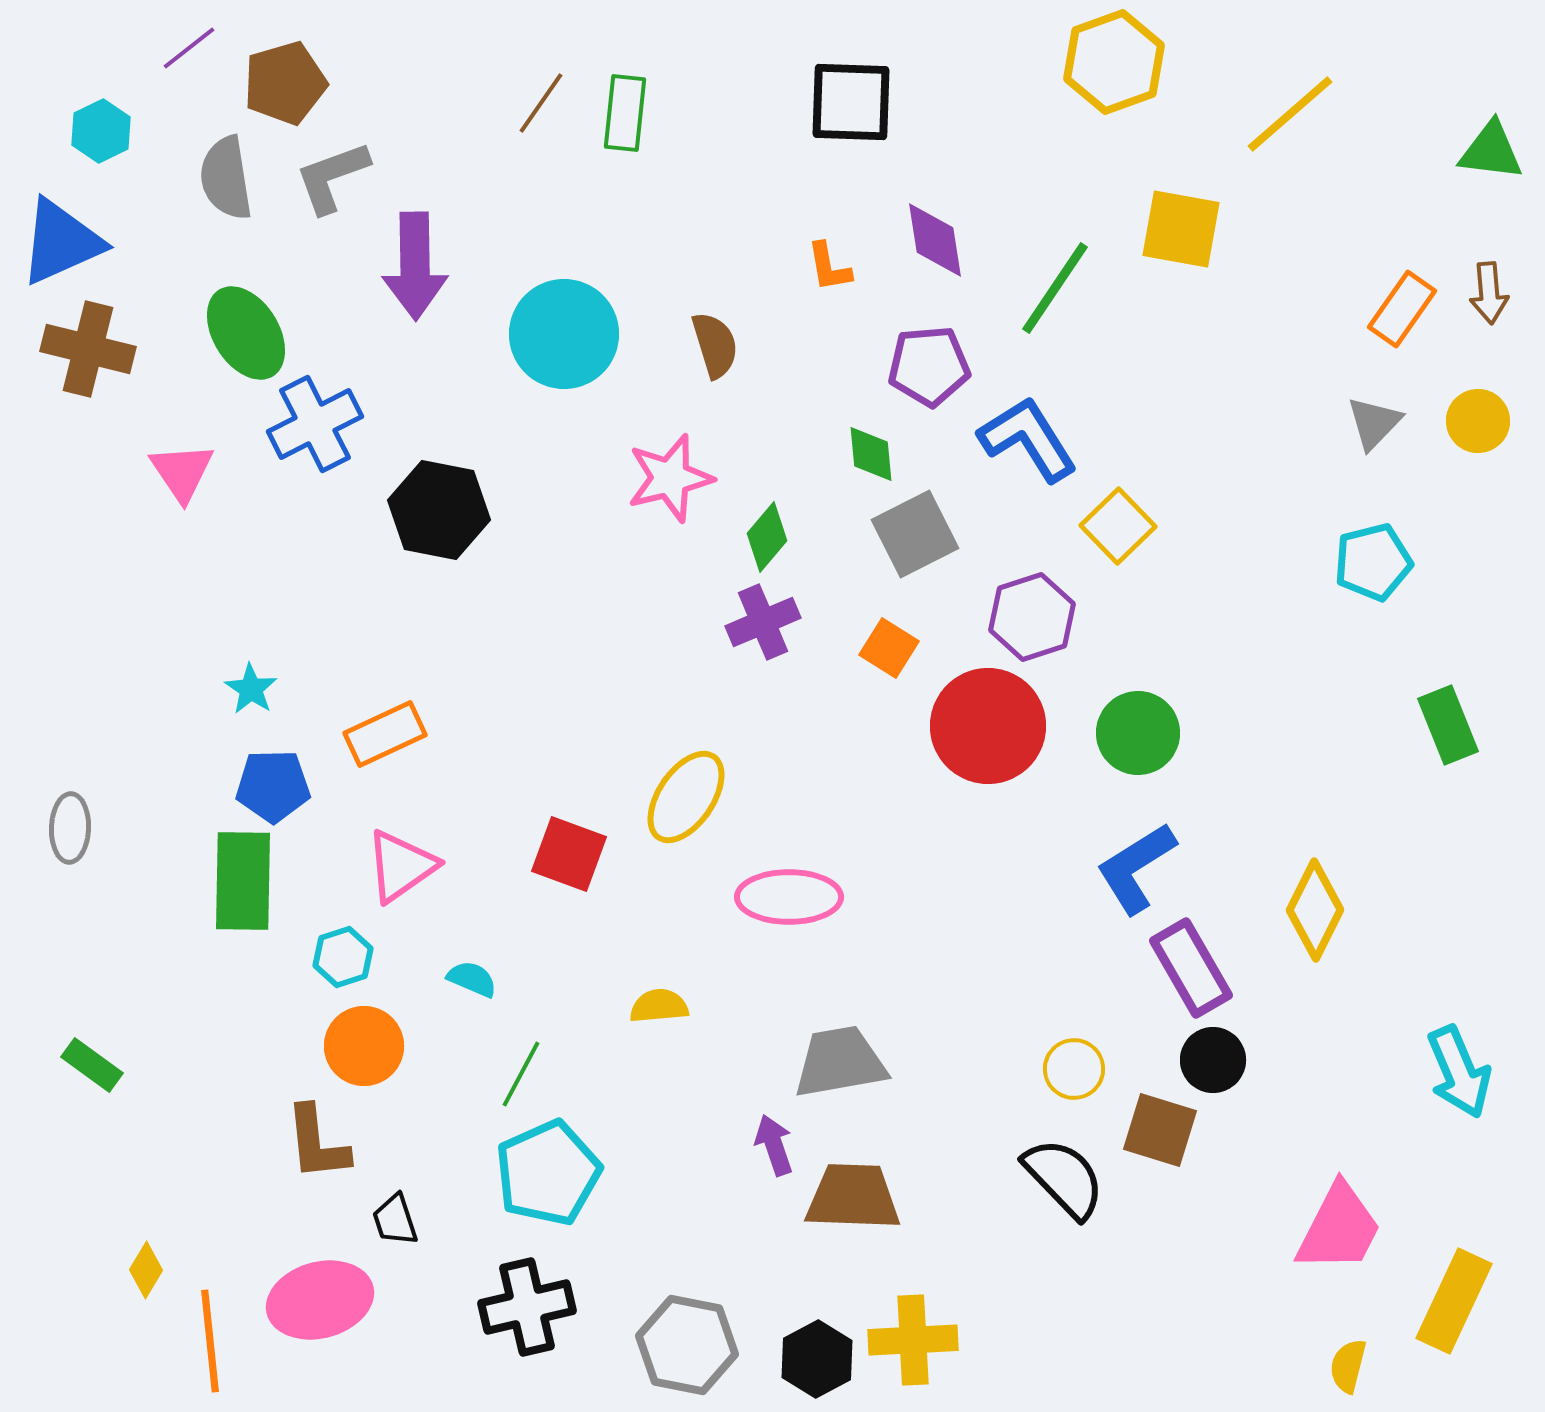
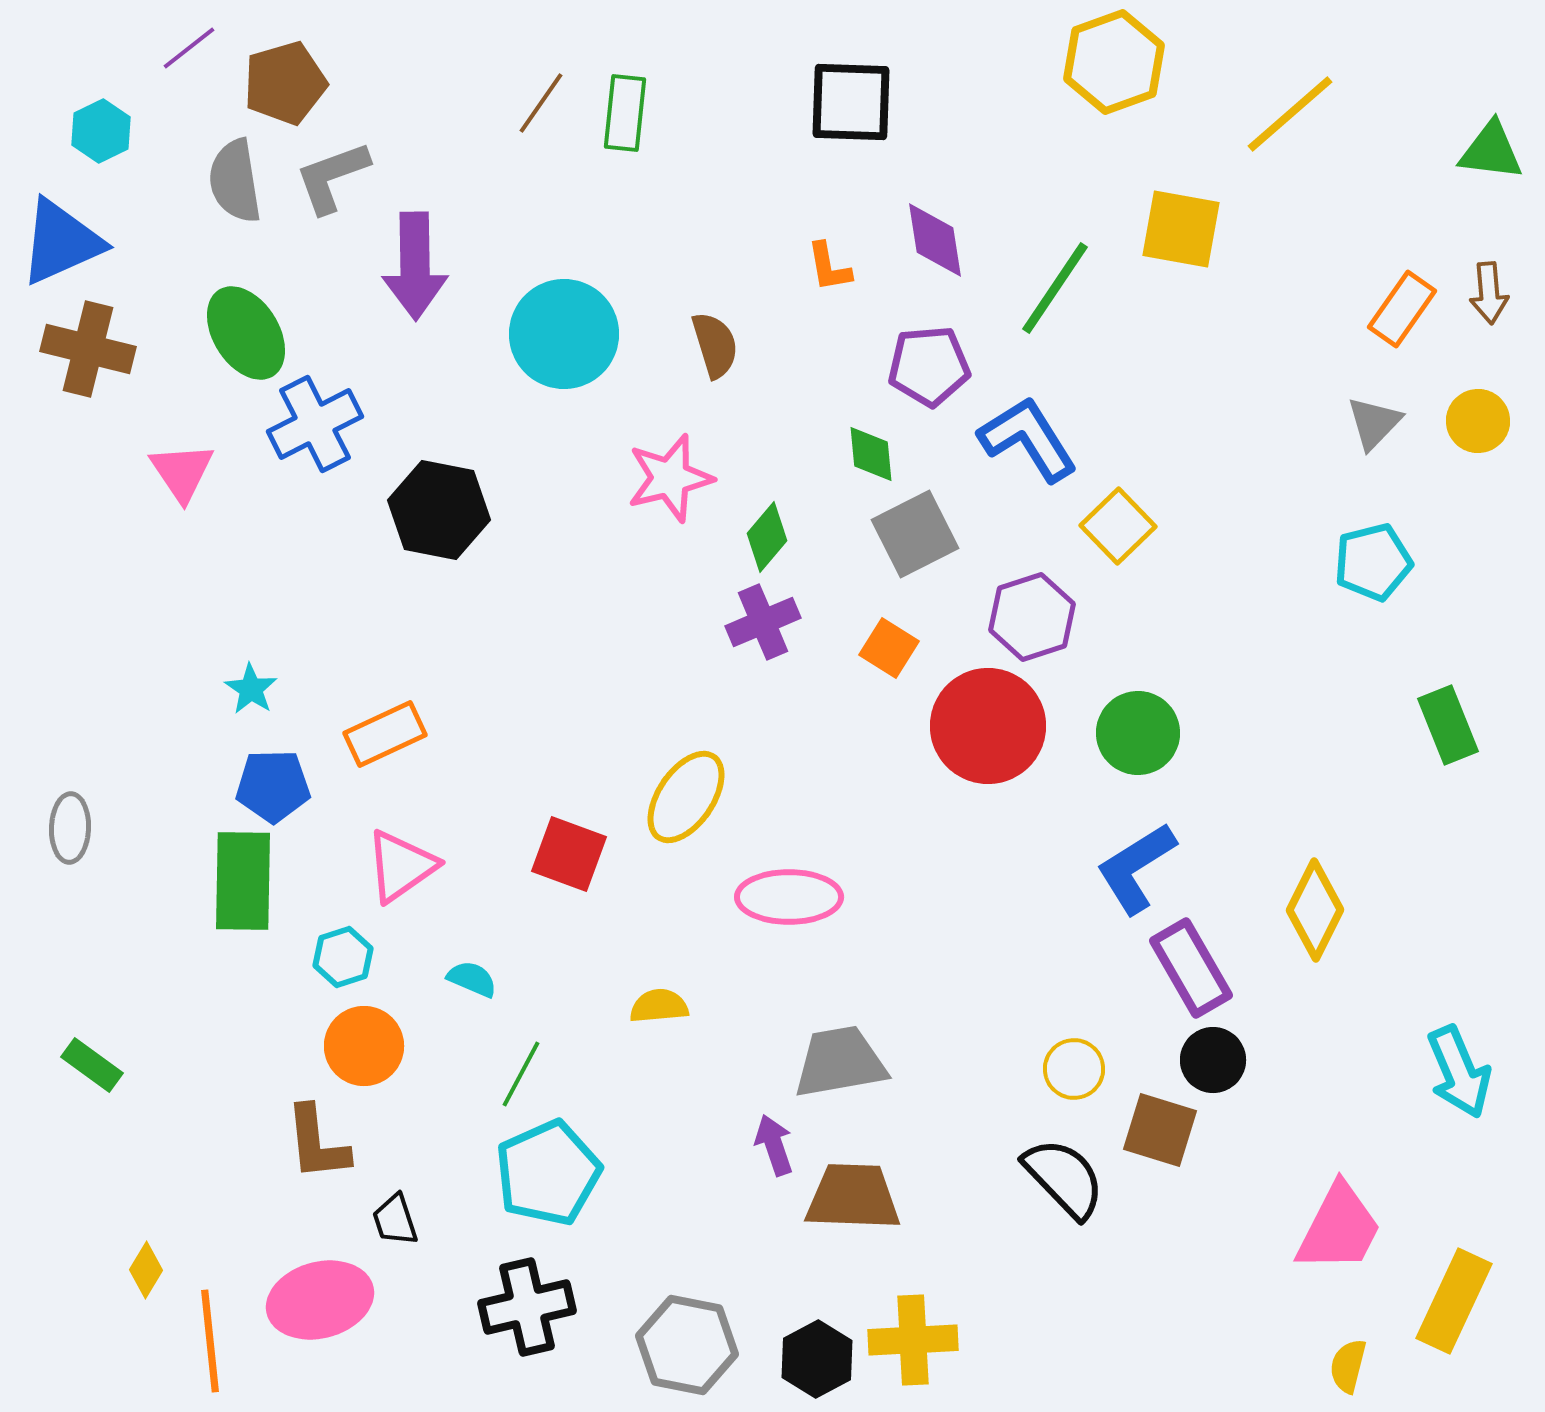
gray semicircle at (226, 178): moved 9 px right, 3 px down
